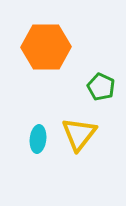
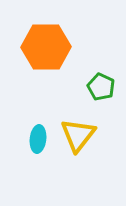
yellow triangle: moved 1 px left, 1 px down
